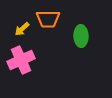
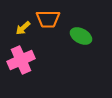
yellow arrow: moved 1 px right, 1 px up
green ellipse: rotated 60 degrees counterclockwise
